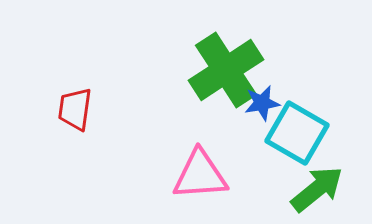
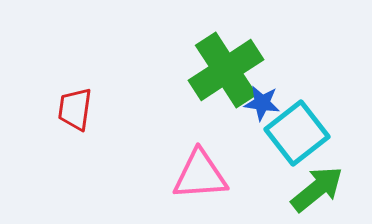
blue star: rotated 18 degrees clockwise
cyan square: rotated 22 degrees clockwise
